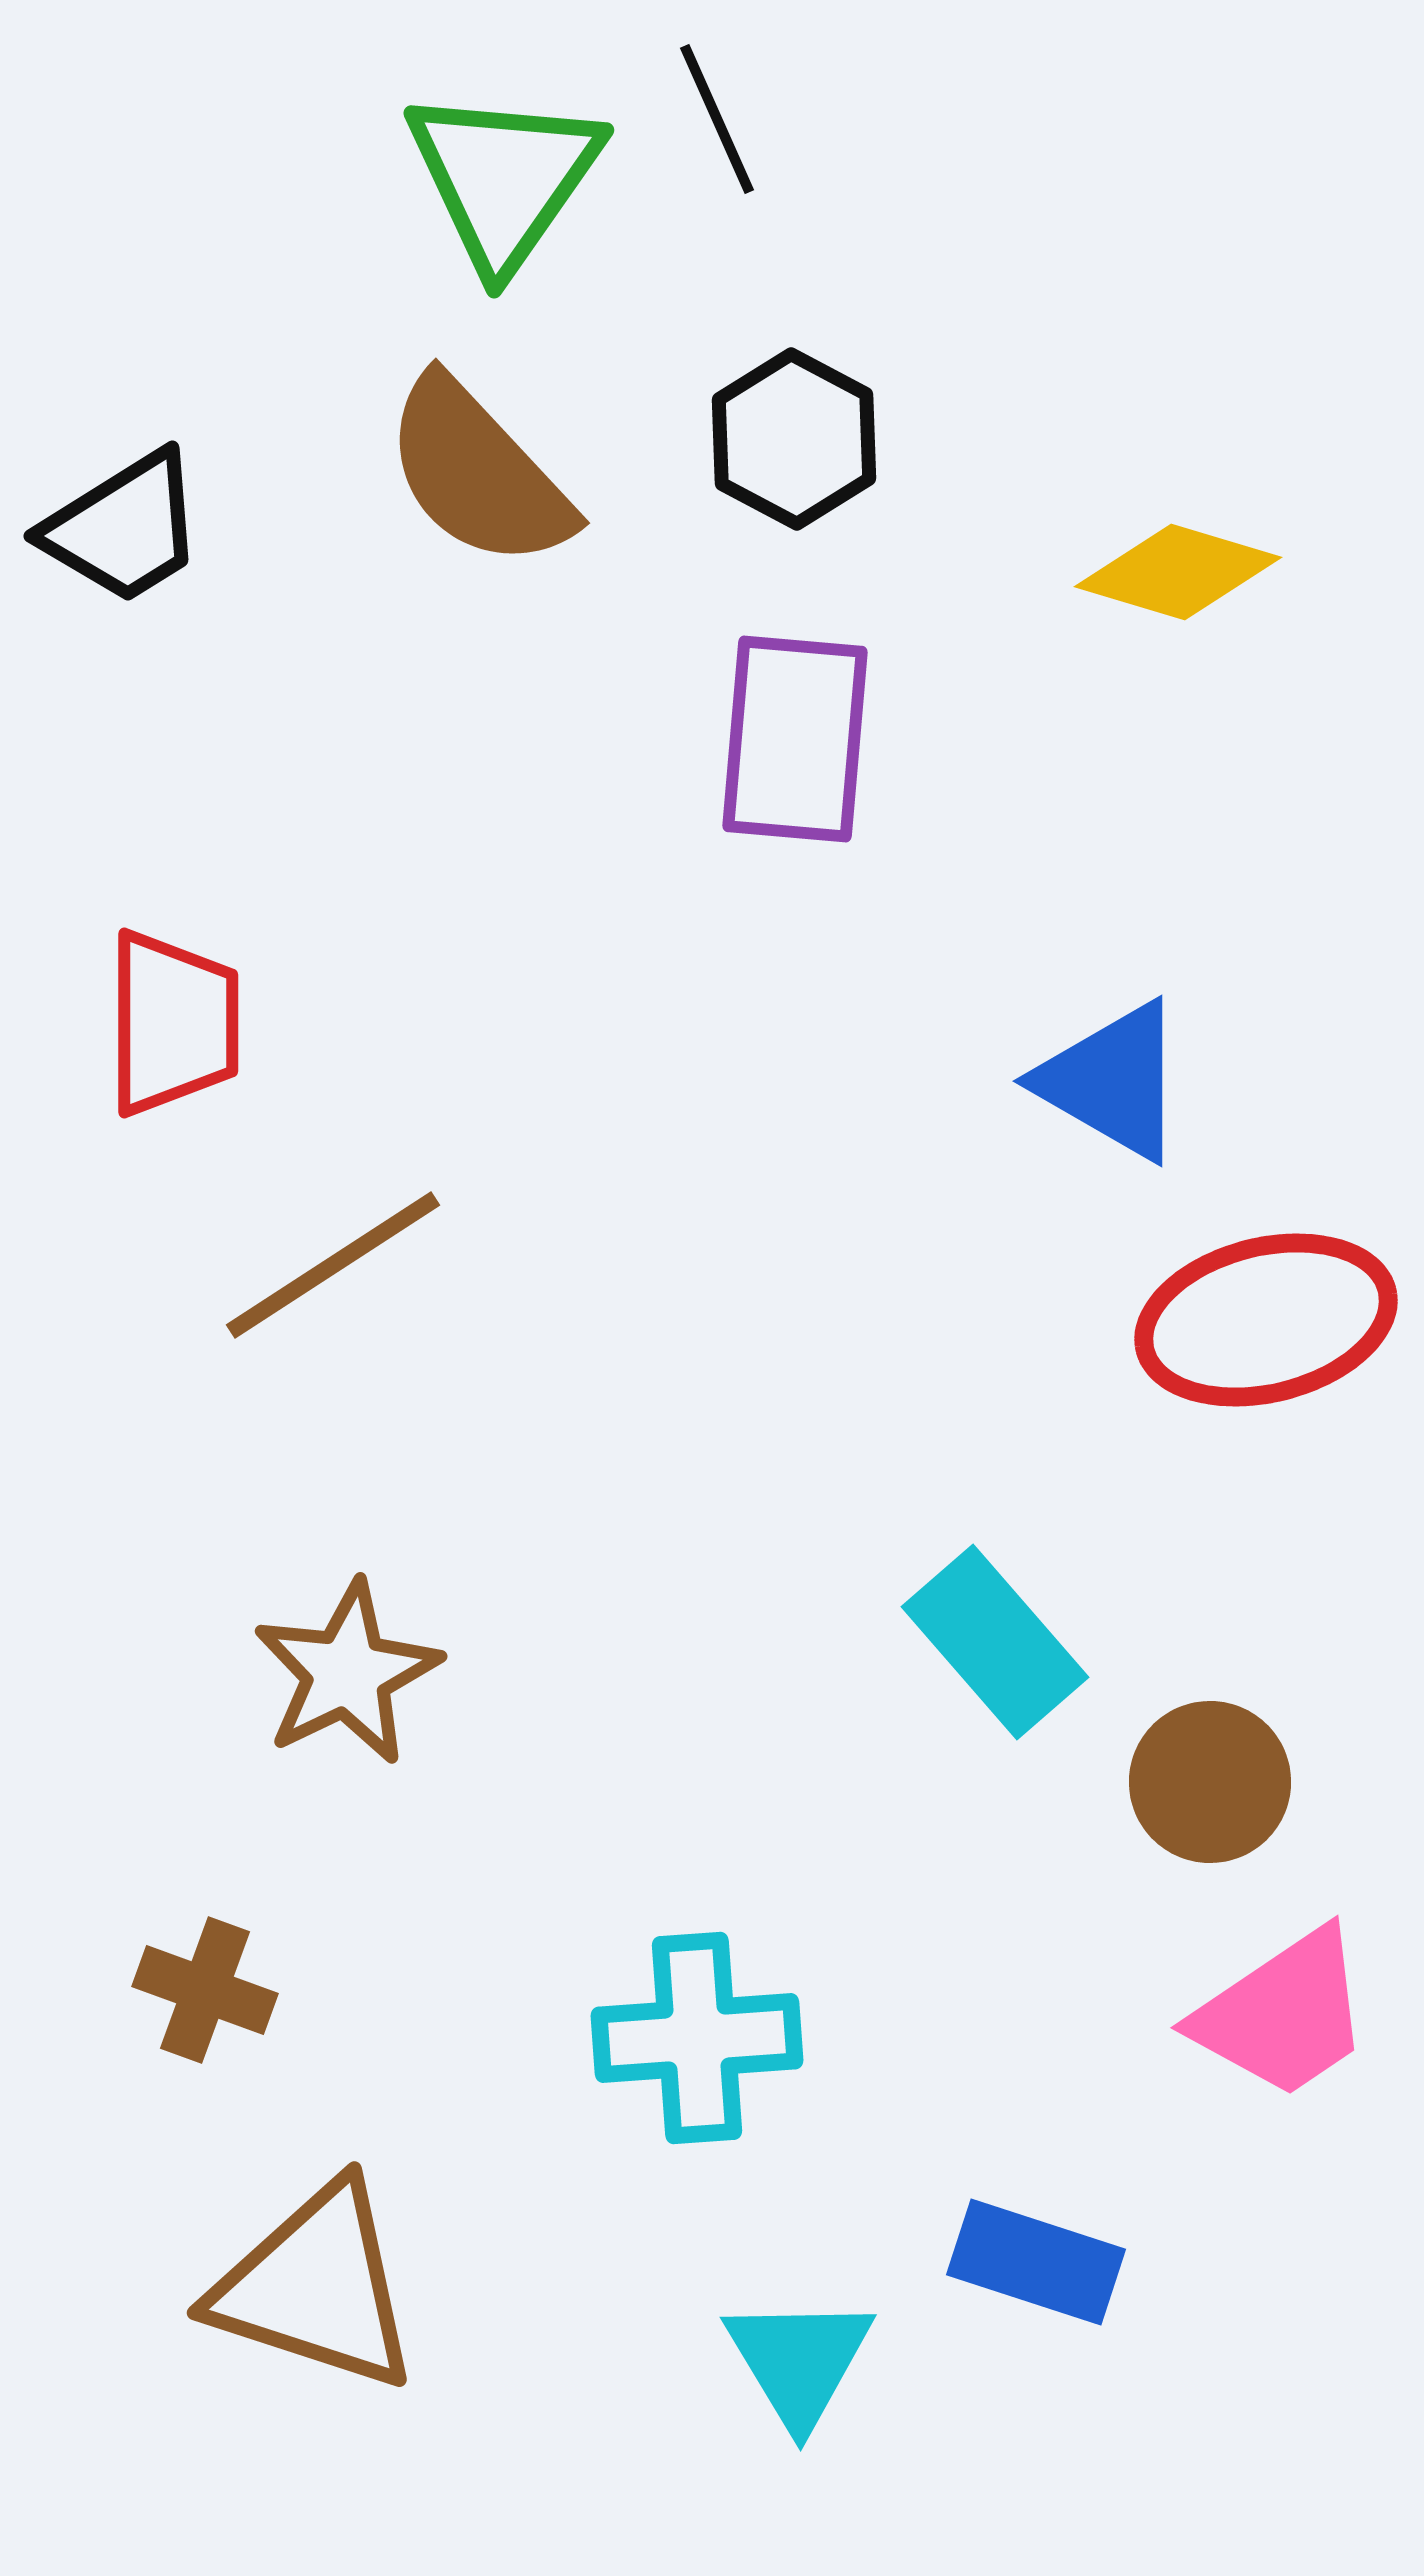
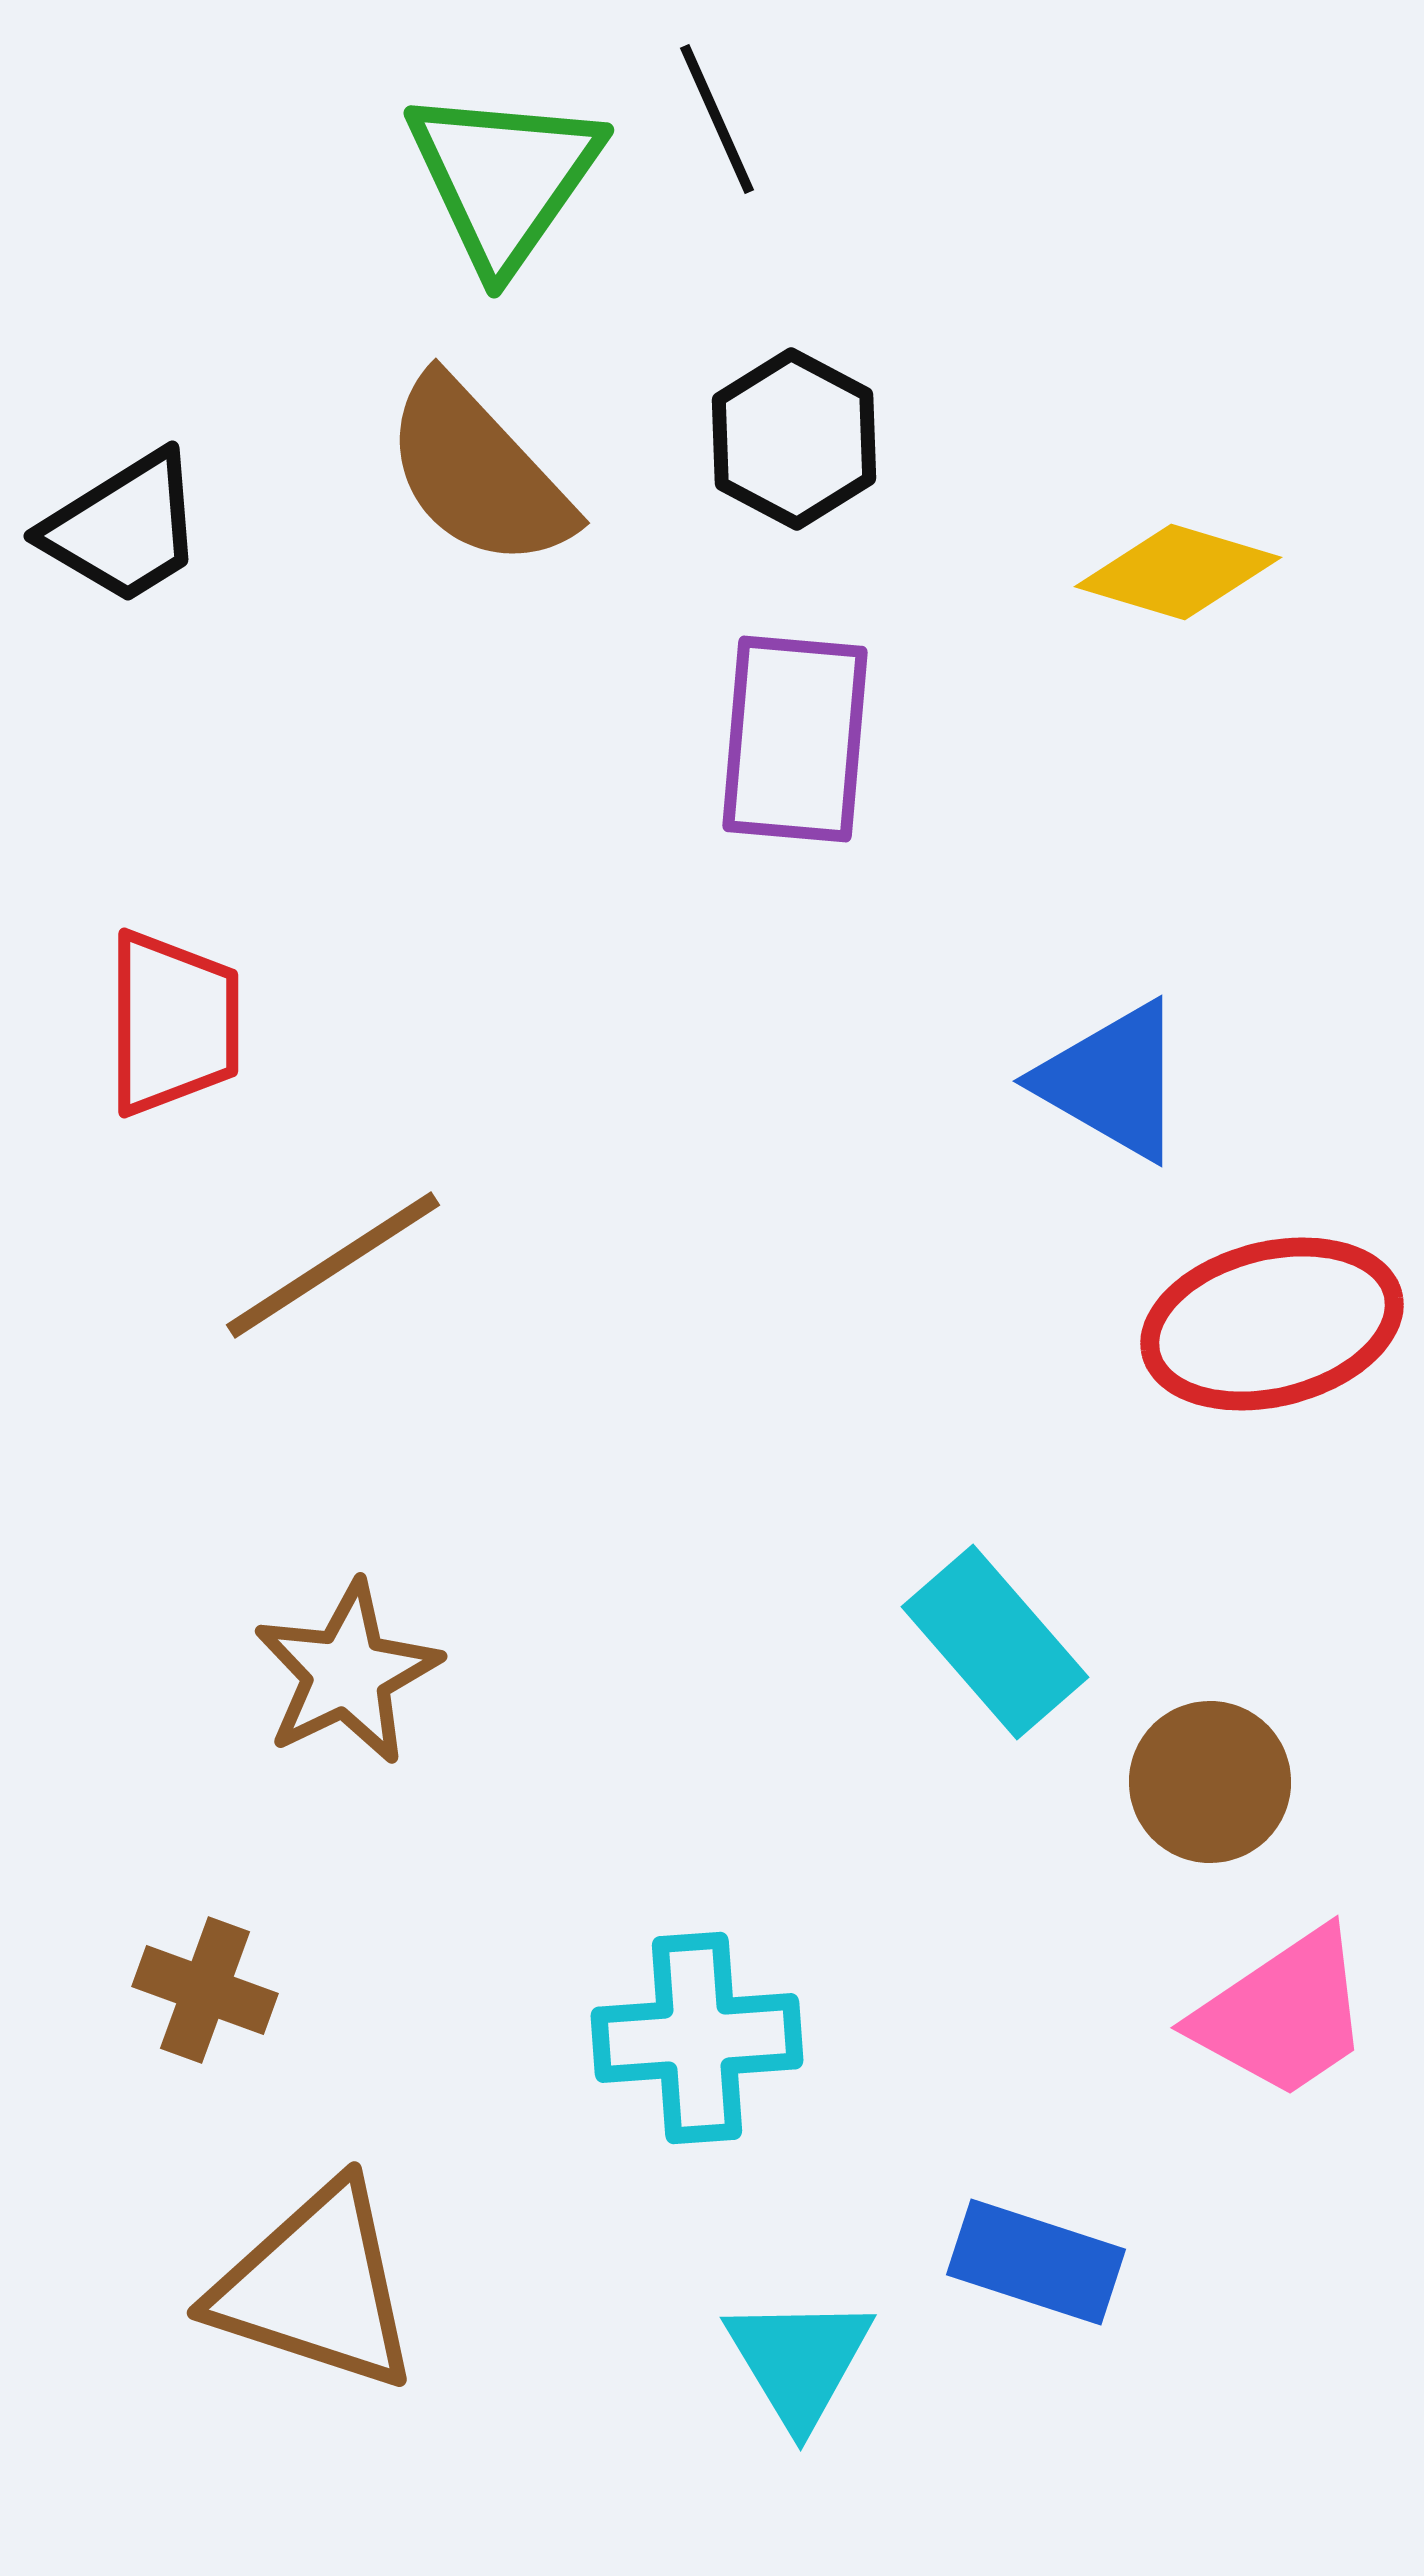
red ellipse: moved 6 px right, 4 px down
